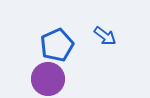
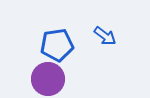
blue pentagon: rotated 16 degrees clockwise
